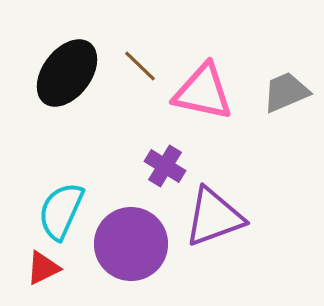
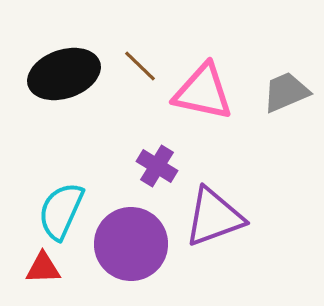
black ellipse: moved 3 px left, 1 px down; rotated 34 degrees clockwise
purple cross: moved 8 px left
red triangle: rotated 24 degrees clockwise
